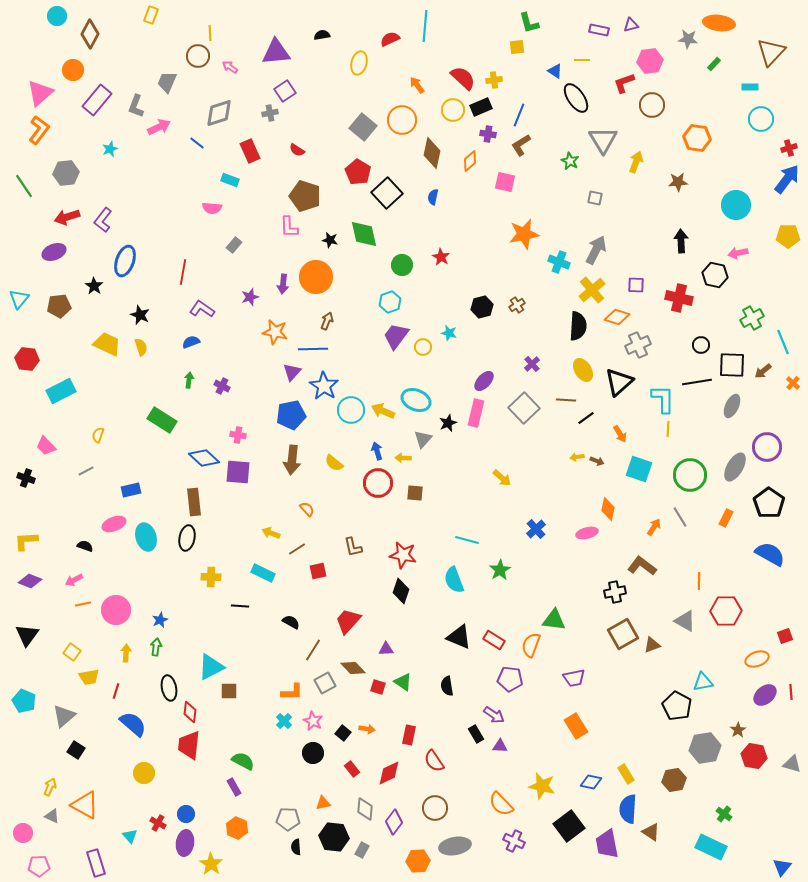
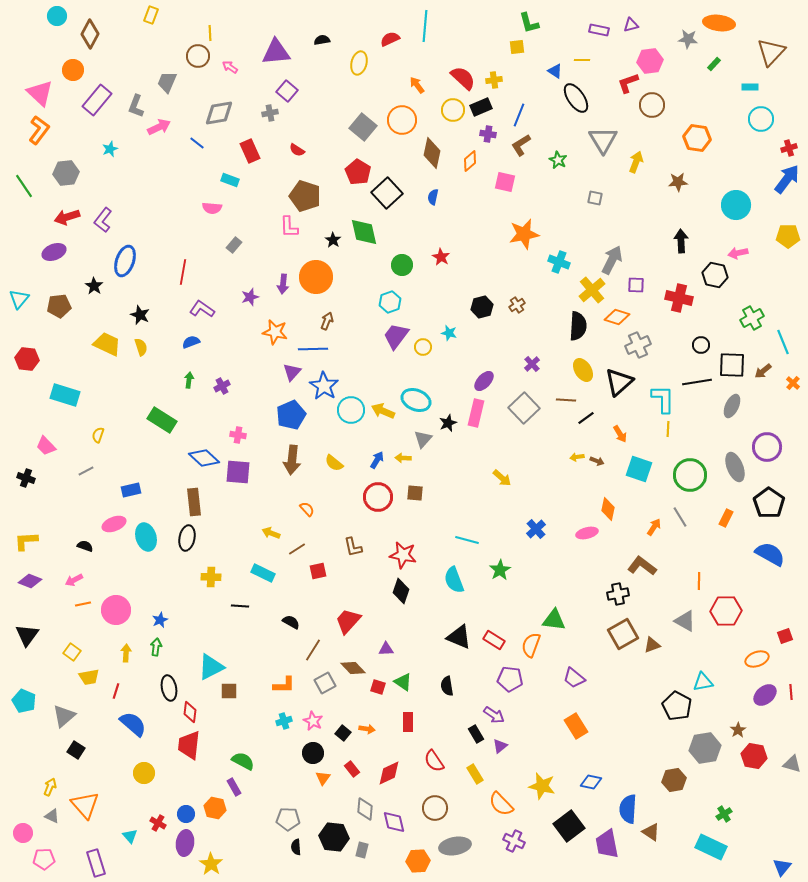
black semicircle at (322, 35): moved 5 px down
red L-shape at (624, 83): moved 4 px right
purple square at (285, 91): moved 2 px right; rotated 15 degrees counterclockwise
pink triangle at (40, 93): rotated 36 degrees counterclockwise
gray diamond at (219, 113): rotated 8 degrees clockwise
green star at (570, 161): moved 12 px left, 1 px up
green diamond at (364, 234): moved 2 px up
black star at (330, 240): moved 3 px right; rotated 21 degrees clockwise
gray arrow at (596, 250): moved 16 px right, 10 px down
purple cross at (222, 386): rotated 35 degrees clockwise
cyan rectangle at (61, 391): moved 4 px right, 4 px down; rotated 44 degrees clockwise
blue pentagon at (291, 415): rotated 12 degrees counterclockwise
blue arrow at (377, 451): moved 9 px down; rotated 48 degrees clockwise
gray ellipse at (735, 467): rotated 52 degrees counterclockwise
red circle at (378, 483): moved 14 px down
black cross at (615, 592): moved 3 px right, 2 px down
purple trapezoid at (574, 678): rotated 50 degrees clockwise
orange L-shape at (292, 692): moved 8 px left, 7 px up
cyan cross at (284, 721): rotated 28 degrees clockwise
red rectangle at (409, 735): moved 1 px left, 13 px up; rotated 12 degrees counterclockwise
purple triangle at (500, 746): rotated 42 degrees counterclockwise
yellow rectangle at (626, 774): moved 151 px left
orange triangle at (323, 803): moved 25 px up; rotated 42 degrees counterclockwise
orange triangle at (85, 805): rotated 20 degrees clockwise
green cross at (724, 814): rotated 21 degrees clockwise
purple diamond at (394, 822): rotated 50 degrees counterclockwise
orange hexagon at (237, 828): moved 22 px left, 20 px up; rotated 10 degrees counterclockwise
gray rectangle at (362, 850): rotated 14 degrees counterclockwise
pink pentagon at (39, 866): moved 5 px right, 7 px up
